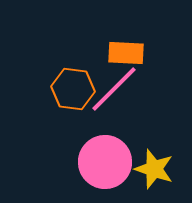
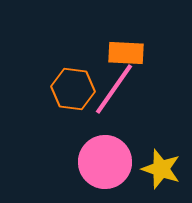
pink line: rotated 10 degrees counterclockwise
yellow star: moved 7 px right
